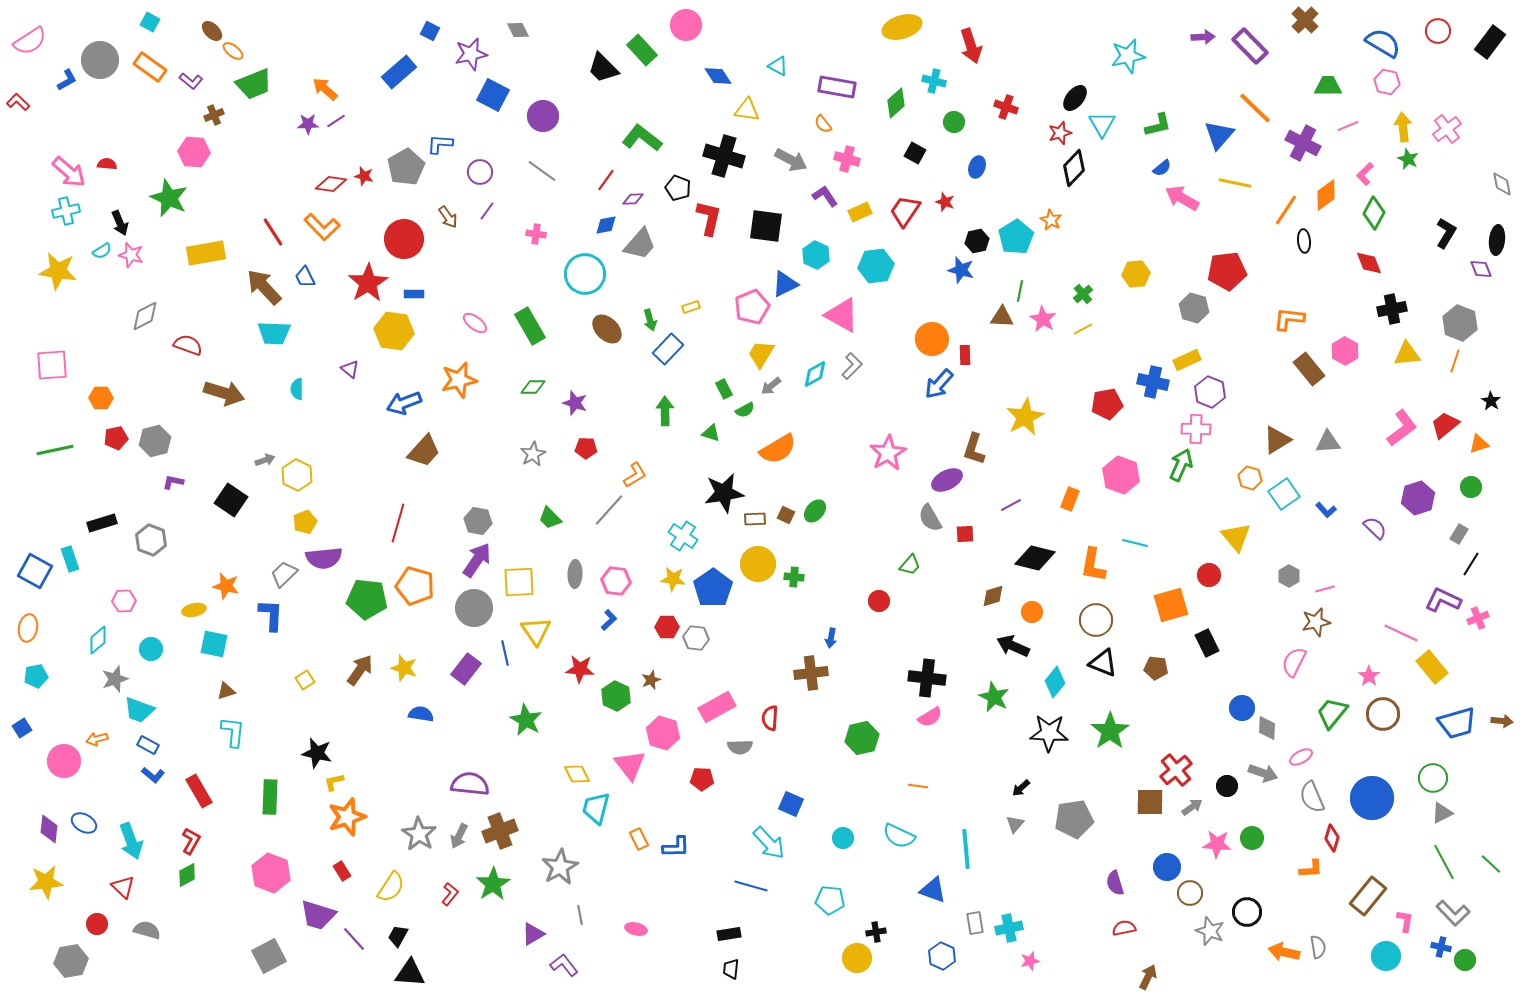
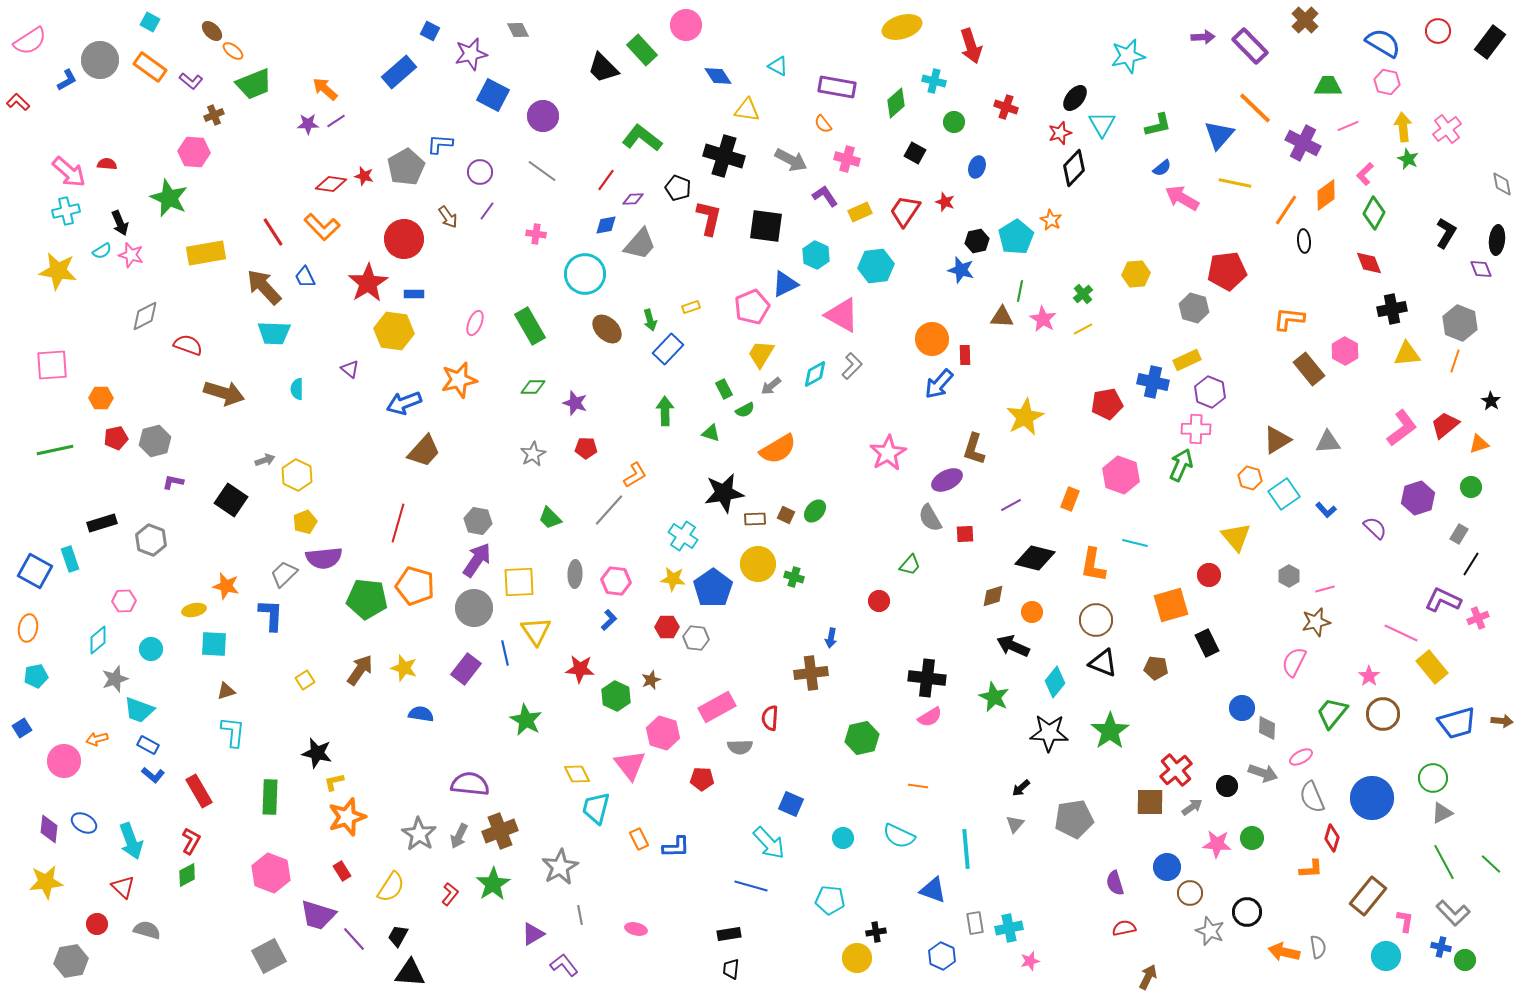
pink ellipse at (475, 323): rotated 75 degrees clockwise
green cross at (794, 577): rotated 12 degrees clockwise
cyan square at (214, 644): rotated 8 degrees counterclockwise
